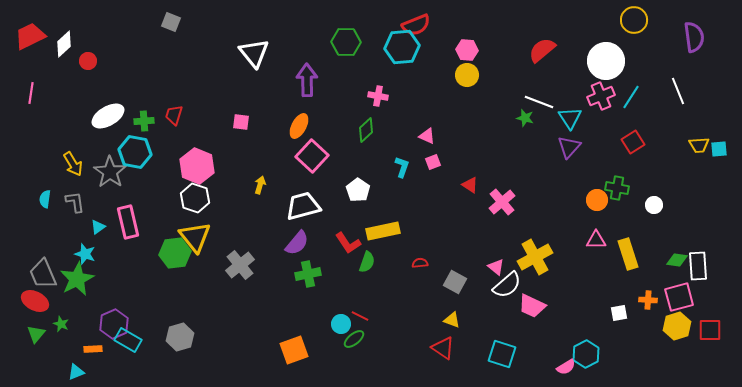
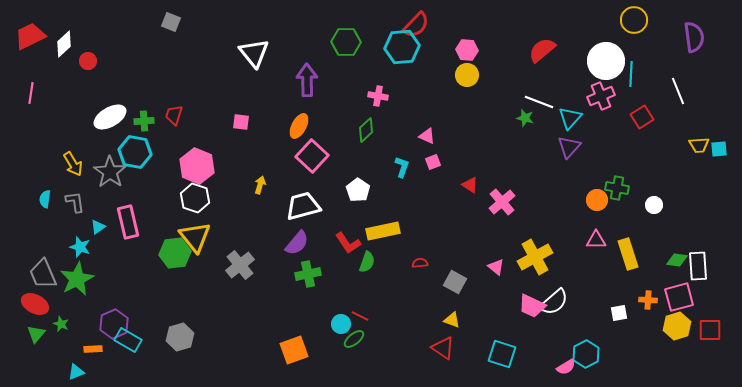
red semicircle at (416, 25): rotated 24 degrees counterclockwise
cyan line at (631, 97): moved 23 px up; rotated 30 degrees counterclockwise
white ellipse at (108, 116): moved 2 px right, 1 px down
cyan triangle at (570, 118): rotated 15 degrees clockwise
red square at (633, 142): moved 9 px right, 25 px up
cyan star at (85, 254): moved 5 px left, 7 px up
white semicircle at (507, 285): moved 47 px right, 17 px down
red ellipse at (35, 301): moved 3 px down
